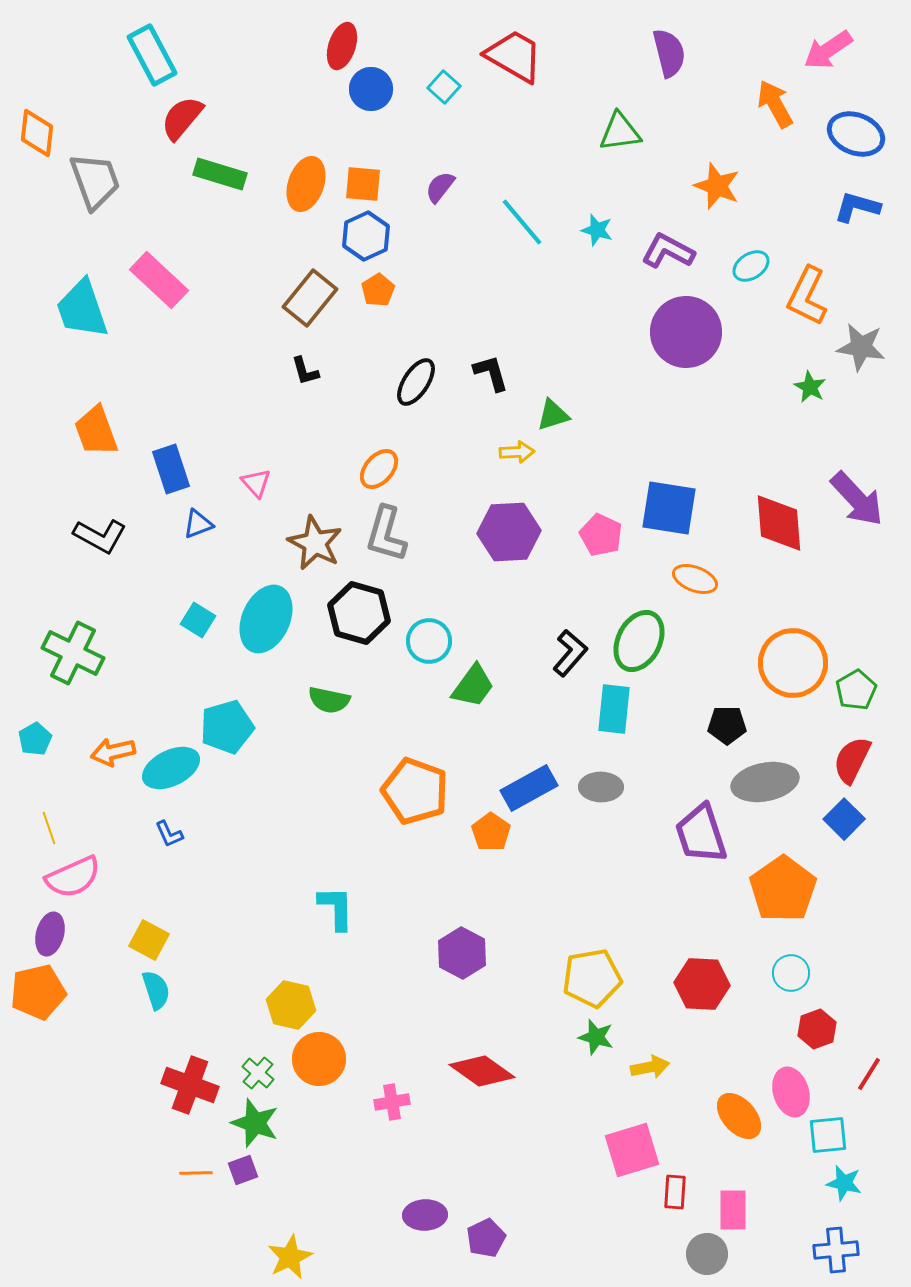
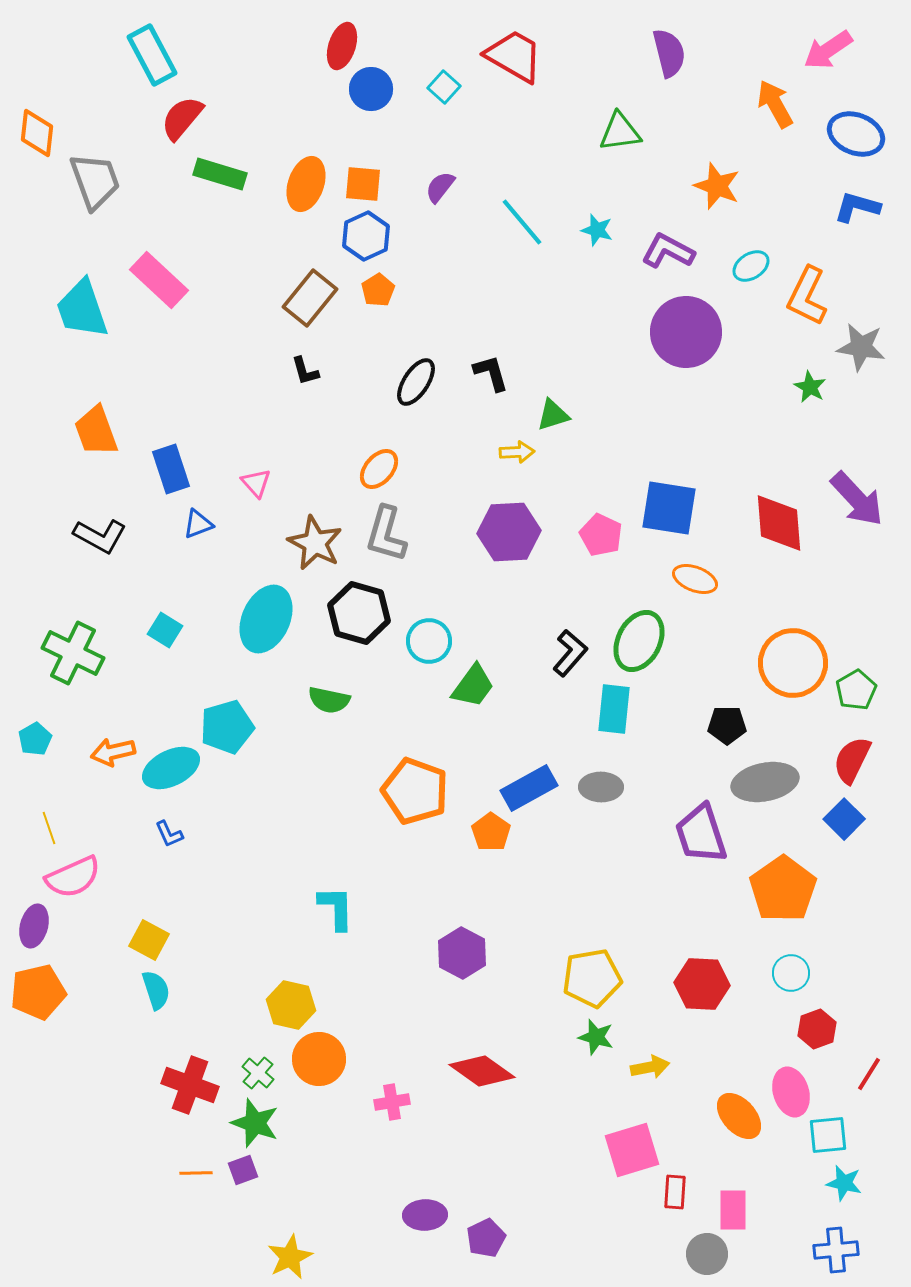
cyan square at (198, 620): moved 33 px left, 10 px down
purple ellipse at (50, 934): moved 16 px left, 8 px up
